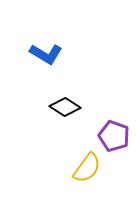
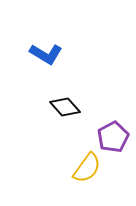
black diamond: rotated 16 degrees clockwise
purple pentagon: moved 1 px left, 1 px down; rotated 24 degrees clockwise
